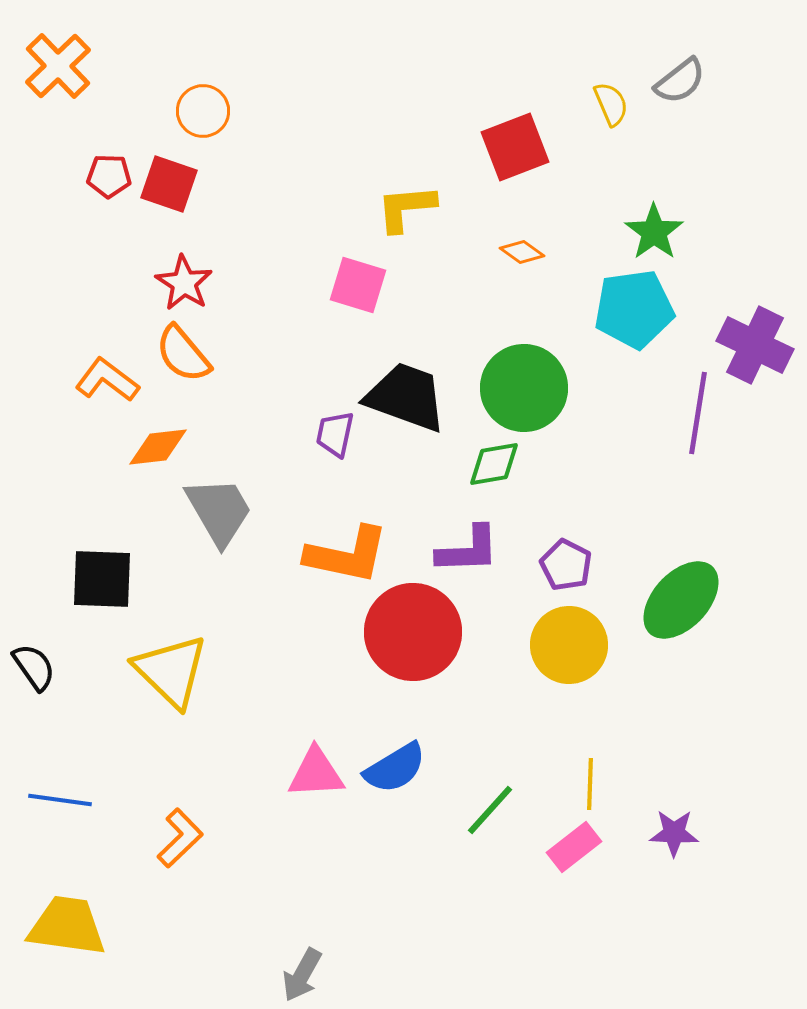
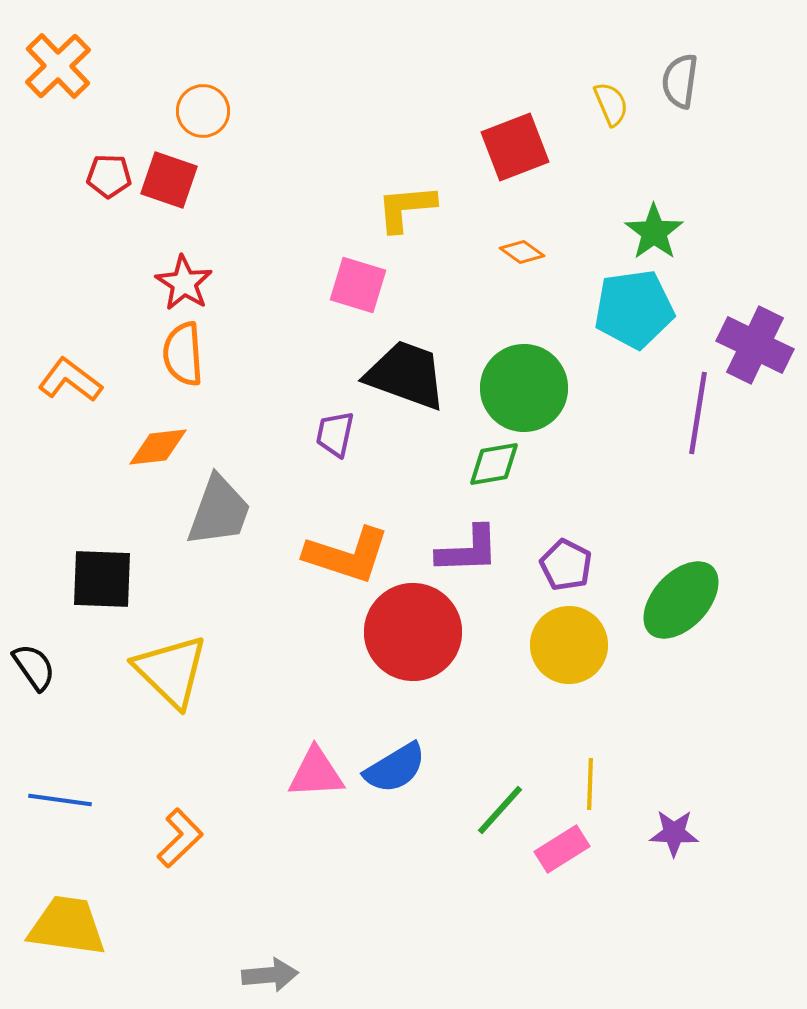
gray semicircle at (680, 81): rotated 136 degrees clockwise
red square at (169, 184): moved 4 px up
orange semicircle at (183, 354): rotated 36 degrees clockwise
orange L-shape at (107, 380): moved 37 px left
black trapezoid at (406, 397): moved 22 px up
gray trapezoid at (219, 511): rotated 50 degrees clockwise
orange L-shape at (347, 555): rotated 6 degrees clockwise
green line at (490, 810): moved 10 px right
pink rectangle at (574, 847): moved 12 px left, 2 px down; rotated 6 degrees clockwise
gray arrow at (302, 975): moved 32 px left; rotated 124 degrees counterclockwise
